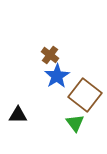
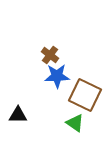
blue star: rotated 30 degrees clockwise
brown square: rotated 12 degrees counterclockwise
green triangle: rotated 18 degrees counterclockwise
